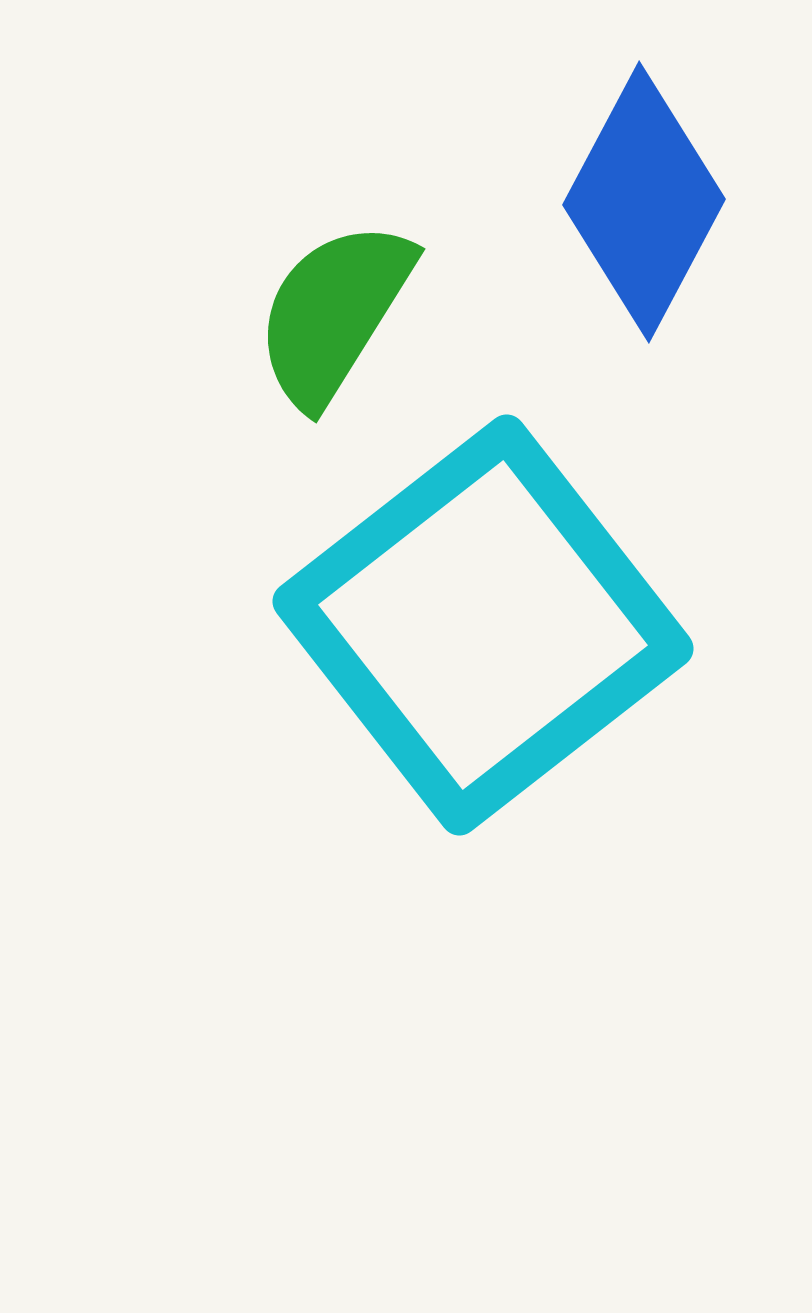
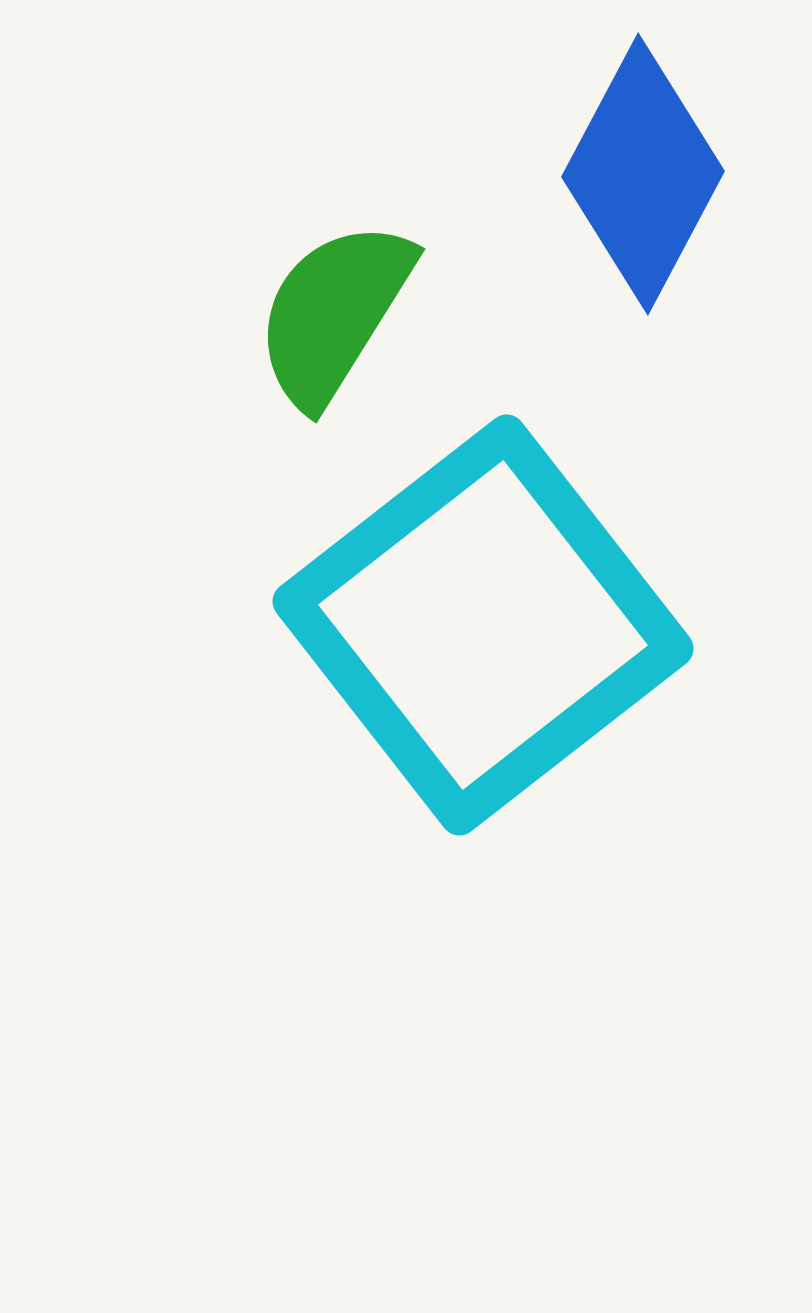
blue diamond: moved 1 px left, 28 px up
